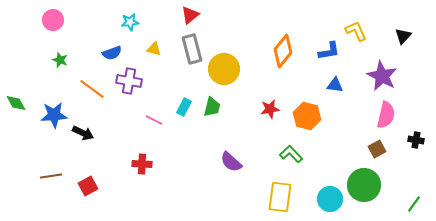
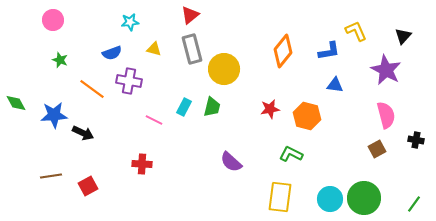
purple star: moved 4 px right, 6 px up
pink semicircle: rotated 28 degrees counterclockwise
green L-shape: rotated 20 degrees counterclockwise
green circle: moved 13 px down
